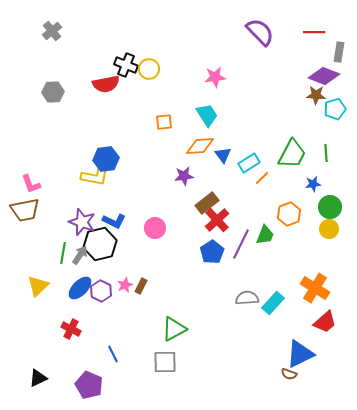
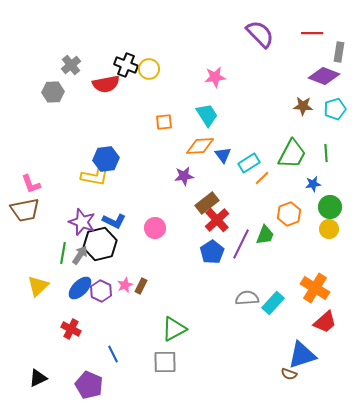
gray cross at (52, 31): moved 19 px right, 34 px down
purple semicircle at (260, 32): moved 2 px down
red line at (314, 32): moved 2 px left, 1 px down
brown star at (316, 95): moved 13 px left, 11 px down
blue triangle at (300, 354): moved 2 px right, 1 px down; rotated 8 degrees clockwise
